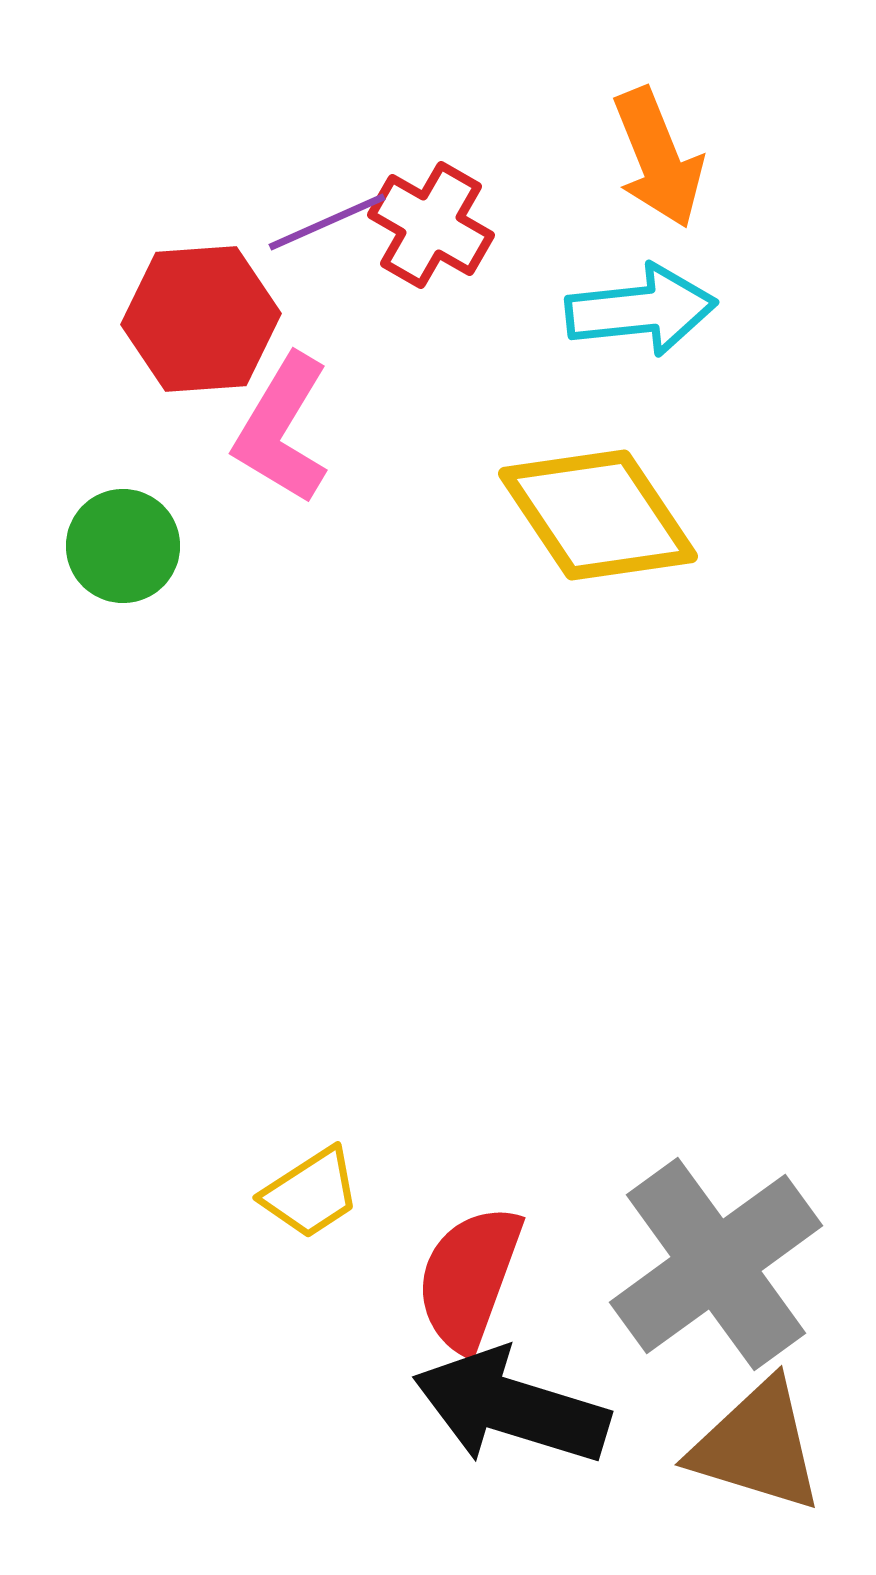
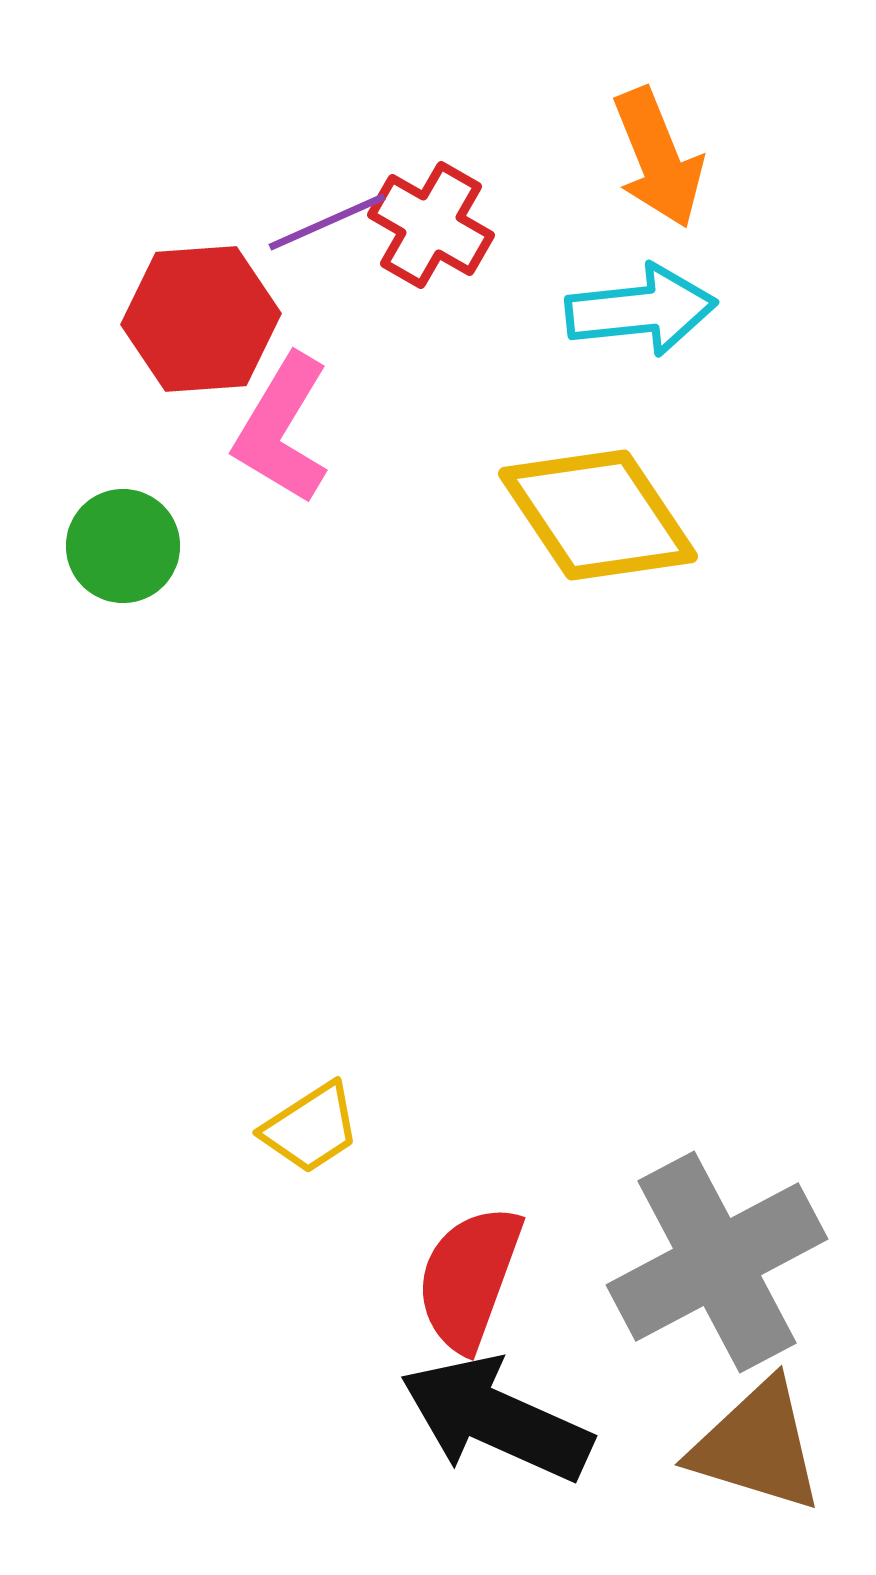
yellow trapezoid: moved 65 px up
gray cross: moved 1 px right, 2 px up; rotated 8 degrees clockwise
black arrow: moved 15 px left, 12 px down; rotated 7 degrees clockwise
